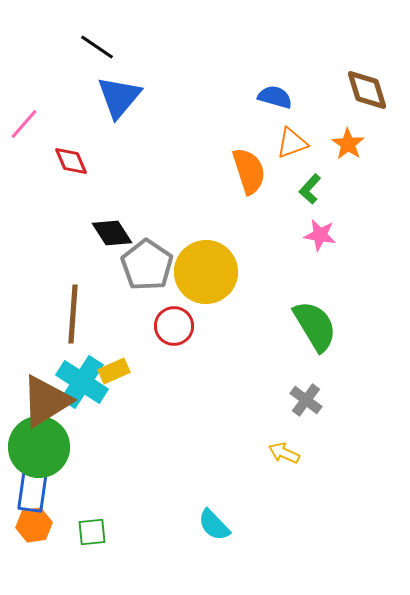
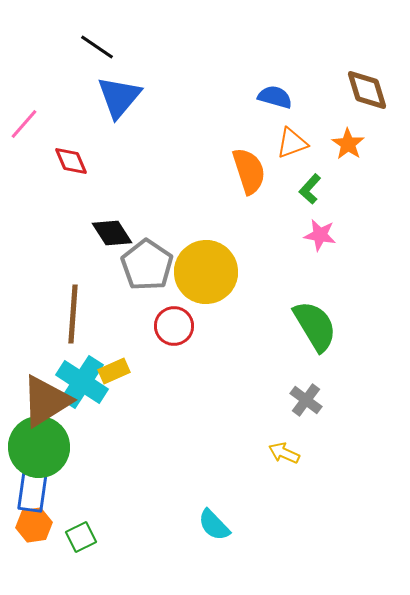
green square: moved 11 px left, 5 px down; rotated 20 degrees counterclockwise
